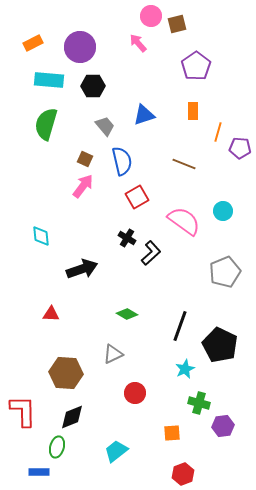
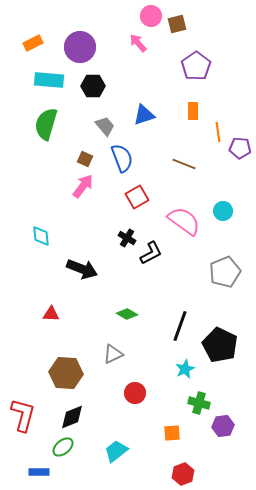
orange line at (218, 132): rotated 24 degrees counterclockwise
blue semicircle at (122, 161): moved 3 px up; rotated 8 degrees counterclockwise
black L-shape at (151, 253): rotated 15 degrees clockwise
black arrow at (82, 269): rotated 40 degrees clockwise
red L-shape at (23, 411): moved 4 px down; rotated 16 degrees clockwise
green ellipse at (57, 447): moved 6 px right; rotated 35 degrees clockwise
